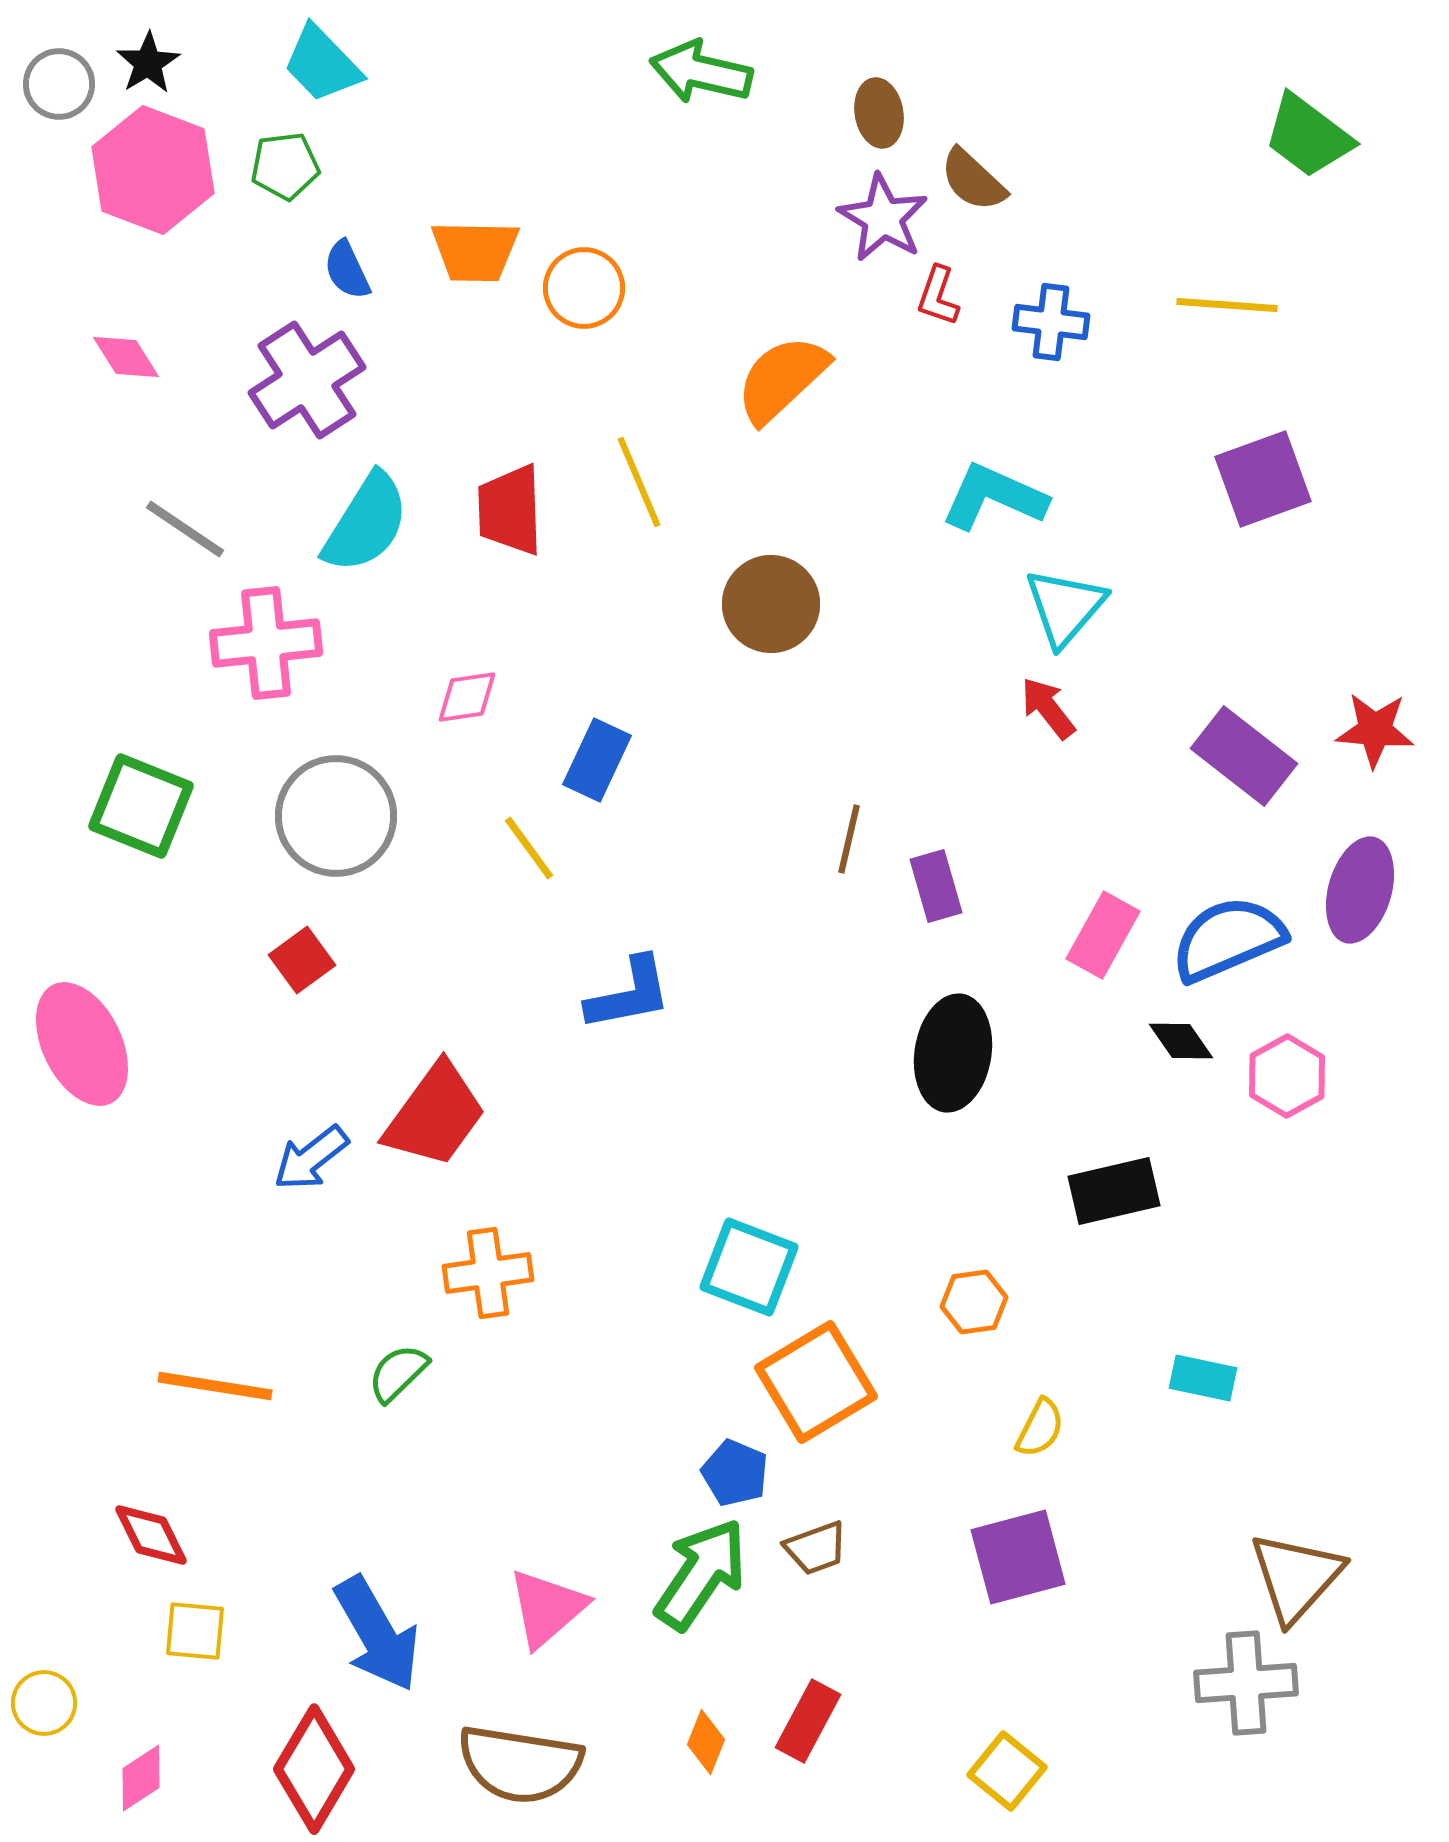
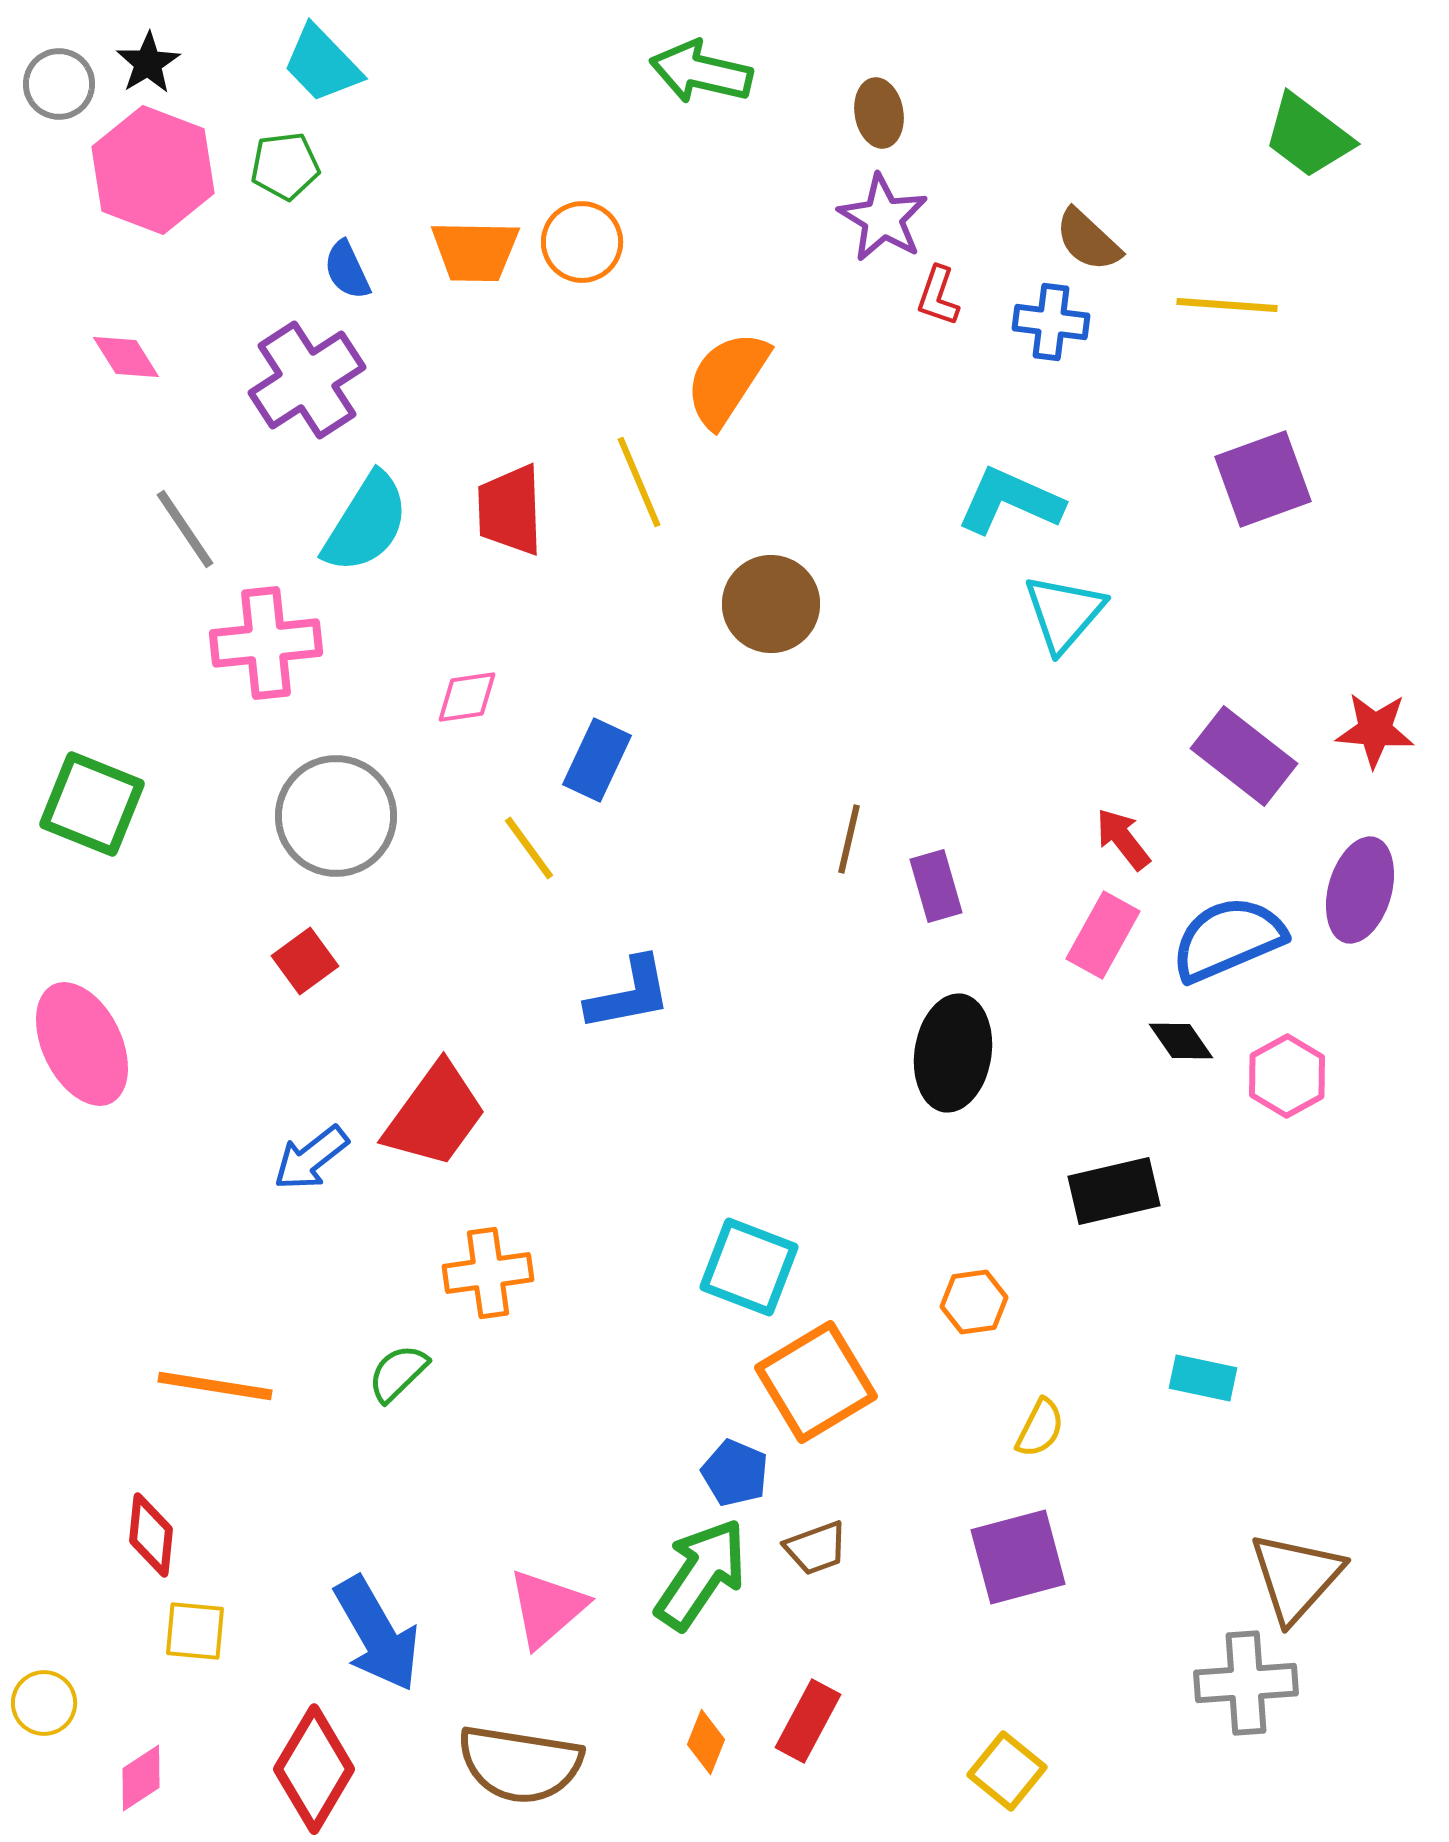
brown semicircle at (973, 180): moved 115 px right, 60 px down
orange circle at (584, 288): moved 2 px left, 46 px up
orange semicircle at (782, 379): moved 55 px left; rotated 14 degrees counterclockwise
cyan L-shape at (994, 497): moved 16 px right, 4 px down
gray line at (185, 529): rotated 22 degrees clockwise
cyan triangle at (1065, 607): moved 1 px left, 6 px down
red arrow at (1048, 708): moved 75 px right, 131 px down
green square at (141, 806): moved 49 px left, 2 px up
red square at (302, 960): moved 3 px right, 1 px down
red diamond at (151, 1535): rotated 32 degrees clockwise
